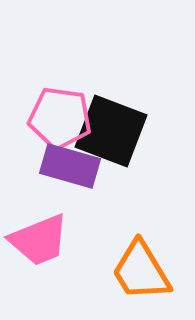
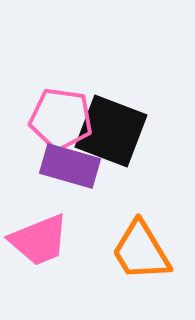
pink pentagon: moved 1 px right, 1 px down
orange trapezoid: moved 20 px up
